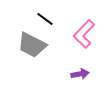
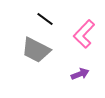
gray trapezoid: moved 4 px right, 5 px down
purple arrow: rotated 12 degrees counterclockwise
